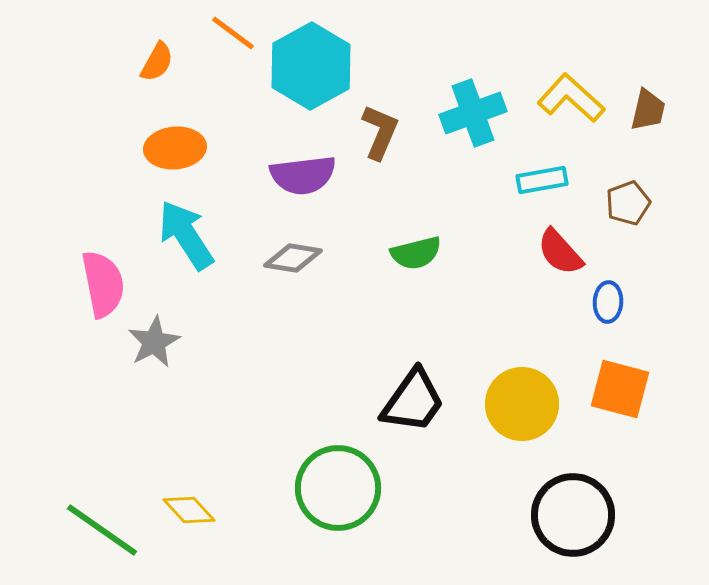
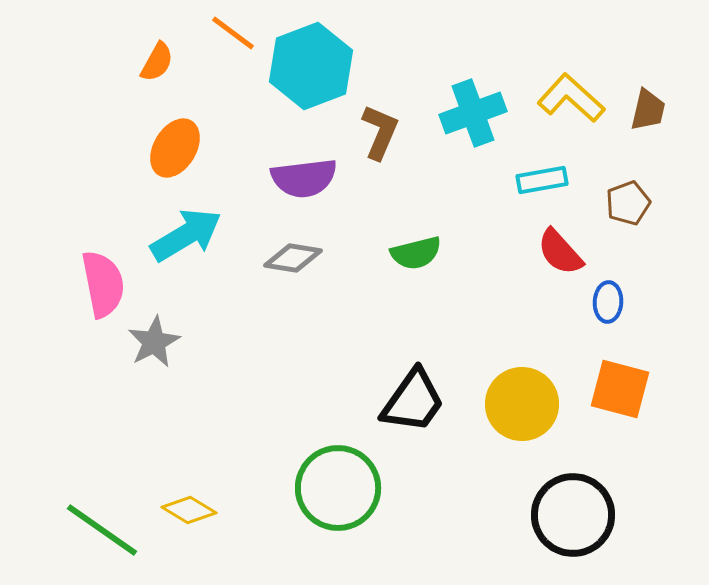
cyan hexagon: rotated 8 degrees clockwise
orange ellipse: rotated 54 degrees counterclockwise
purple semicircle: moved 1 px right, 3 px down
cyan arrow: rotated 92 degrees clockwise
yellow diamond: rotated 16 degrees counterclockwise
